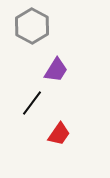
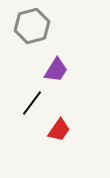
gray hexagon: rotated 16 degrees clockwise
red trapezoid: moved 4 px up
